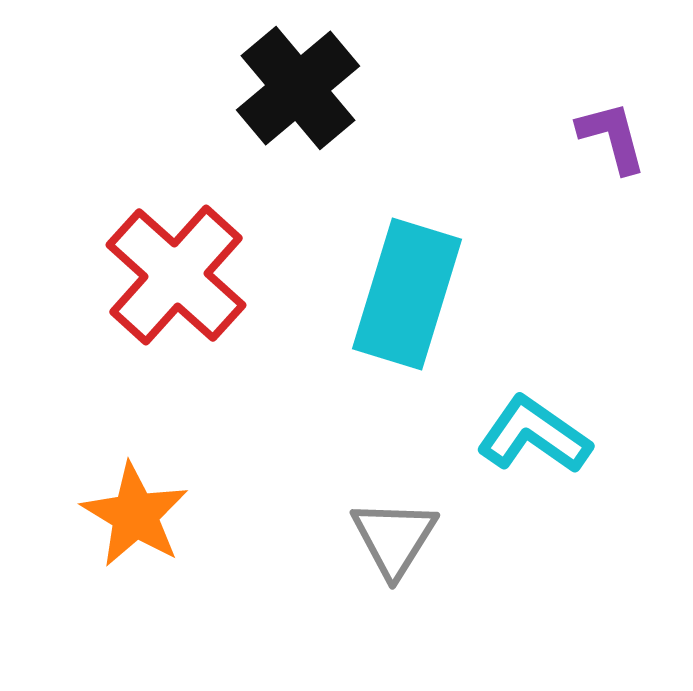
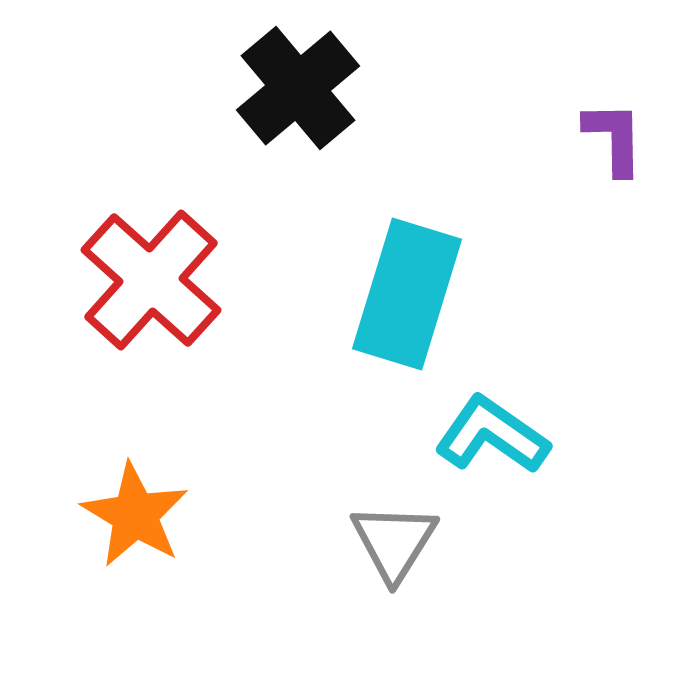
purple L-shape: moved 2 px right, 1 px down; rotated 14 degrees clockwise
red cross: moved 25 px left, 5 px down
cyan L-shape: moved 42 px left
gray triangle: moved 4 px down
